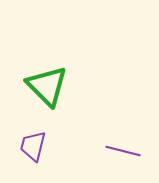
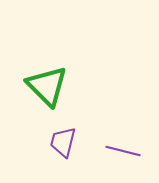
purple trapezoid: moved 30 px right, 4 px up
